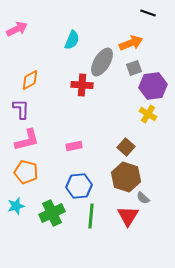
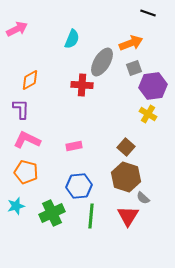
cyan semicircle: moved 1 px up
pink L-shape: rotated 140 degrees counterclockwise
